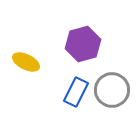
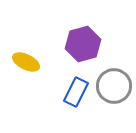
gray circle: moved 2 px right, 4 px up
